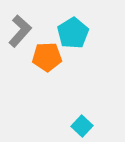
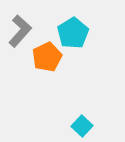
orange pentagon: rotated 24 degrees counterclockwise
